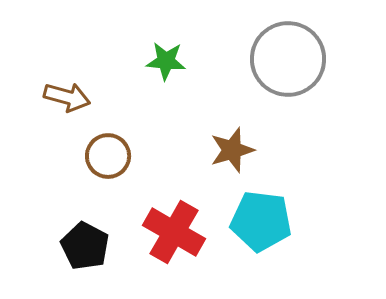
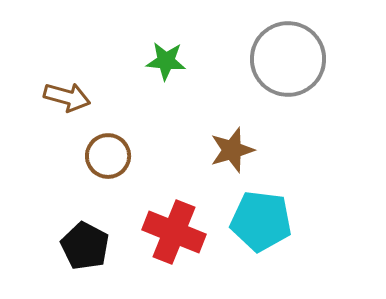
red cross: rotated 8 degrees counterclockwise
